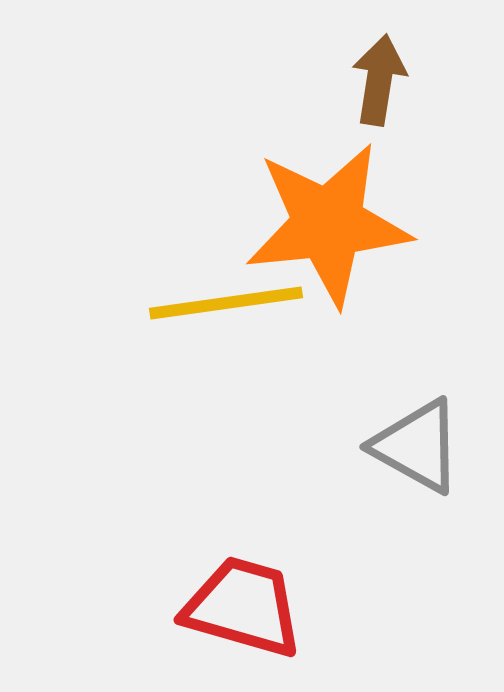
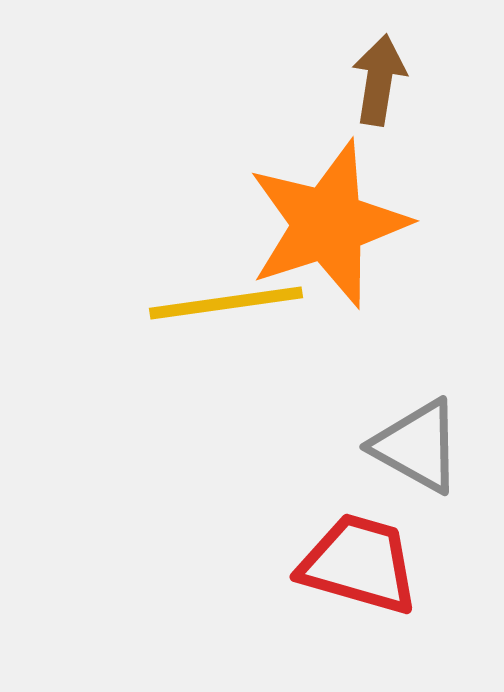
orange star: rotated 12 degrees counterclockwise
red trapezoid: moved 116 px right, 43 px up
